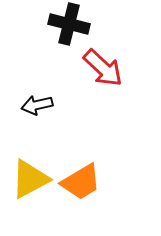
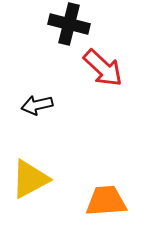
orange trapezoid: moved 25 px right, 19 px down; rotated 153 degrees counterclockwise
